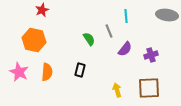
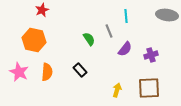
black rectangle: rotated 56 degrees counterclockwise
yellow arrow: rotated 32 degrees clockwise
